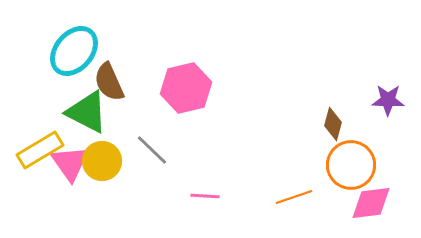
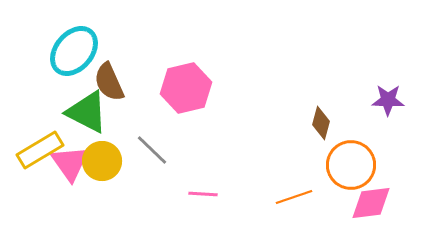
brown diamond: moved 12 px left, 1 px up
pink line: moved 2 px left, 2 px up
